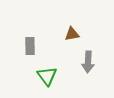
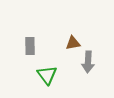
brown triangle: moved 1 px right, 9 px down
green triangle: moved 1 px up
